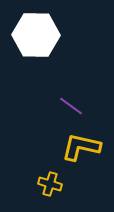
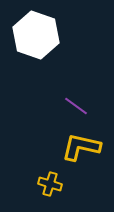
white hexagon: rotated 18 degrees clockwise
purple line: moved 5 px right
